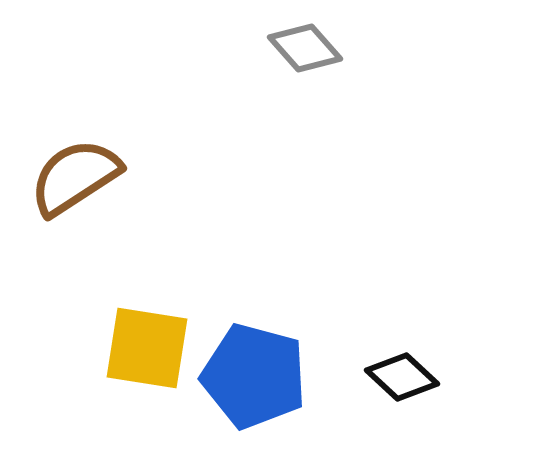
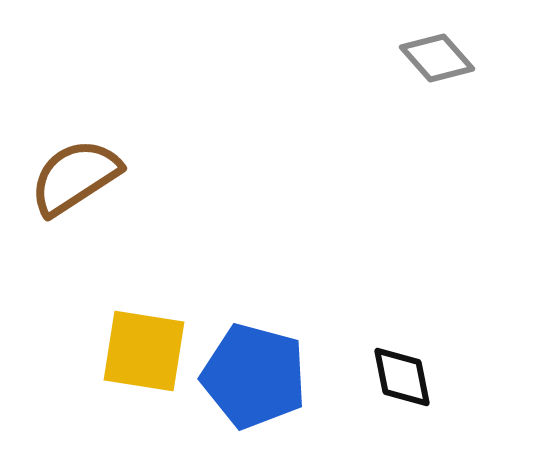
gray diamond: moved 132 px right, 10 px down
yellow square: moved 3 px left, 3 px down
black diamond: rotated 36 degrees clockwise
